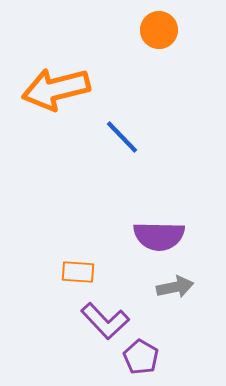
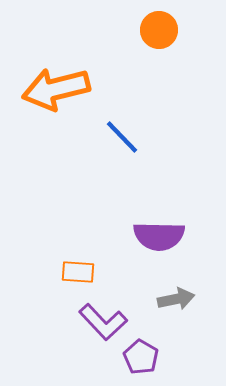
gray arrow: moved 1 px right, 12 px down
purple L-shape: moved 2 px left, 1 px down
